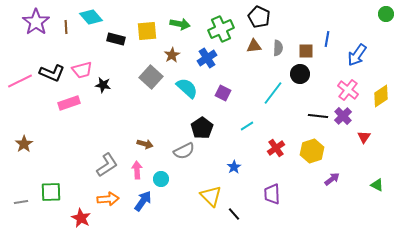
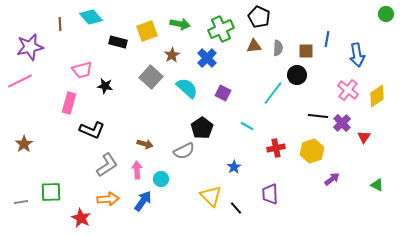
purple star at (36, 22): moved 6 px left, 25 px down; rotated 24 degrees clockwise
brown line at (66, 27): moved 6 px left, 3 px up
yellow square at (147, 31): rotated 15 degrees counterclockwise
black rectangle at (116, 39): moved 2 px right, 3 px down
blue arrow at (357, 55): rotated 45 degrees counterclockwise
blue cross at (207, 58): rotated 12 degrees counterclockwise
black L-shape at (52, 73): moved 40 px right, 57 px down
black circle at (300, 74): moved 3 px left, 1 px down
black star at (103, 85): moved 2 px right, 1 px down
yellow diamond at (381, 96): moved 4 px left
pink rectangle at (69, 103): rotated 55 degrees counterclockwise
purple cross at (343, 116): moved 1 px left, 7 px down
cyan line at (247, 126): rotated 64 degrees clockwise
red cross at (276, 148): rotated 24 degrees clockwise
purple trapezoid at (272, 194): moved 2 px left
black line at (234, 214): moved 2 px right, 6 px up
